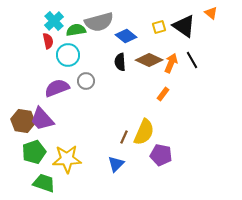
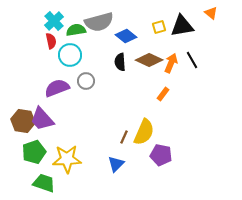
black triangle: moved 2 px left; rotated 45 degrees counterclockwise
red semicircle: moved 3 px right
cyan circle: moved 2 px right
